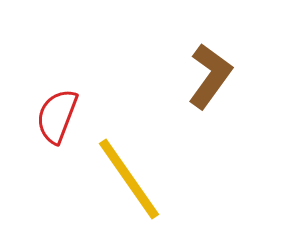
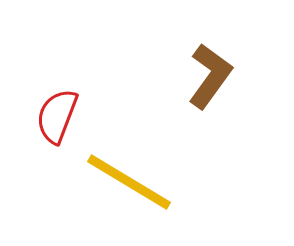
yellow line: moved 3 px down; rotated 24 degrees counterclockwise
